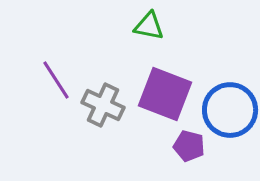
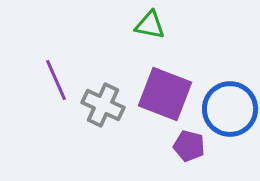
green triangle: moved 1 px right, 1 px up
purple line: rotated 9 degrees clockwise
blue circle: moved 1 px up
